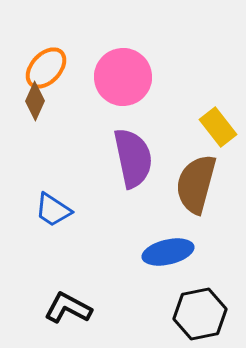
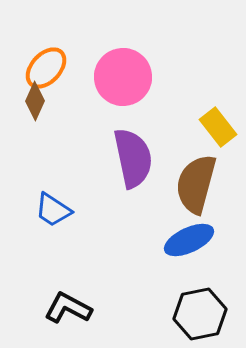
blue ellipse: moved 21 px right, 12 px up; rotated 12 degrees counterclockwise
